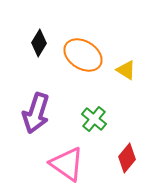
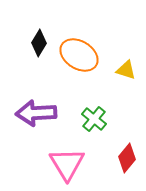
orange ellipse: moved 4 px left
yellow triangle: rotated 15 degrees counterclockwise
purple arrow: rotated 69 degrees clockwise
pink triangle: rotated 24 degrees clockwise
